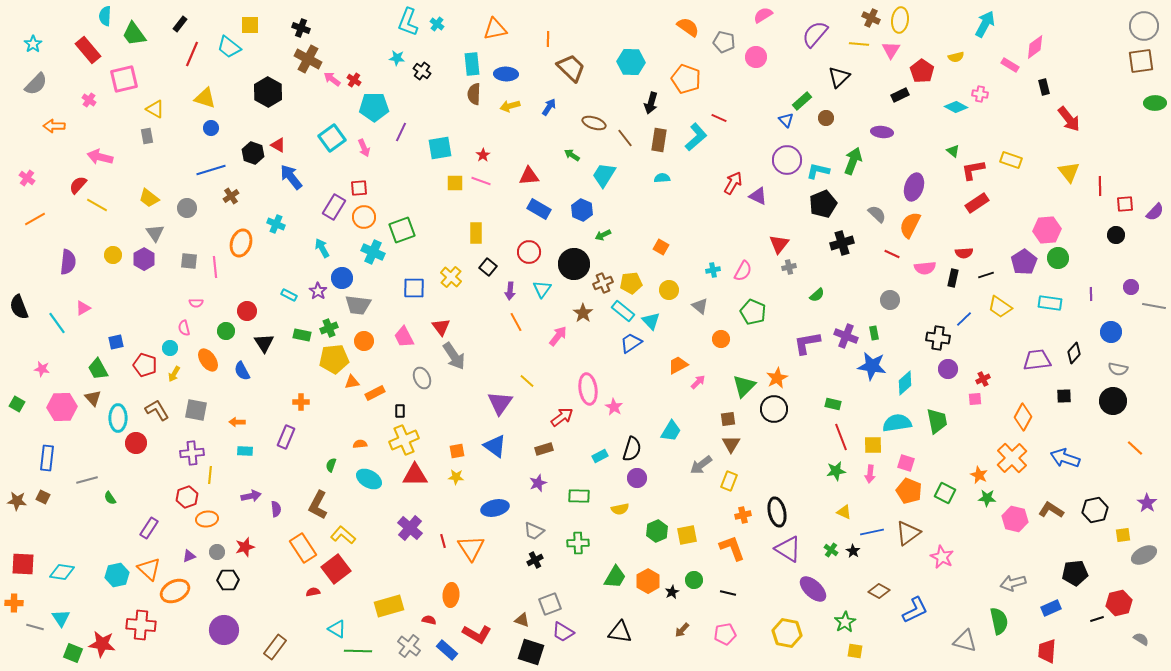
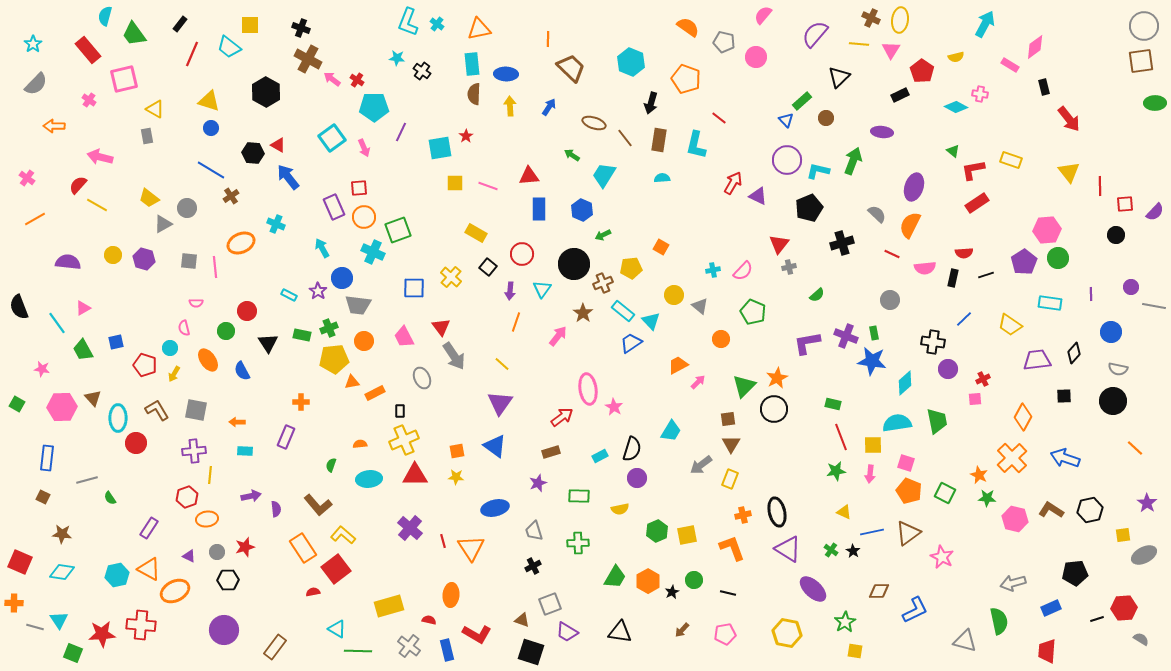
pink semicircle at (763, 15): rotated 18 degrees counterclockwise
cyan semicircle at (105, 16): rotated 12 degrees clockwise
orange triangle at (495, 29): moved 16 px left
cyan hexagon at (631, 62): rotated 20 degrees clockwise
red cross at (354, 80): moved 3 px right
black hexagon at (268, 92): moved 2 px left
yellow triangle at (205, 98): moved 4 px right, 3 px down
yellow arrow at (510, 106): rotated 102 degrees clockwise
red line at (719, 118): rotated 14 degrees clockwise
cyan L-shape at (696, 137): moved 8 px down; rotated 144 degrees clockwise
black hexagon at (253, 153): rotated 15 degrees counterclockwise
red star at (483, 155): moved 17 px left, 19 px up
blue line at (211, 170): rotated 48 degrees clockwise
blue arrow at (291, 177): moved 3 px left
pink line at (481, 181): moved 7 px right, 5 px down
black pentagon at (823, 204): moved 14 px left, 4 px down
purple rectangle at (334, 207): rotated 55 degrees counterclockwise
blue rectangle at (539, 209): rotated 60 degrees clockwise
green square at (402, 230): moved 4 px left
gray triangle at (155, 233): moved 8 px right, 9 px up; rotated 36 degrees clockwise
yellow rectangle at (476, 233): rotated 60 degrees counterclockwise
orange ellipse at (241, 243): rotated 48 degrees clockwise
red circle at (529, 252): moved 7 px left, 2 px down
purple hexagon at (144, 259): rotated 15 degrees counterclockwise
purple semicircle at (68, 262): rotated 90 degrees counterclockwise
pink semicircle at (743, 271): rotated 15 degrees clockwise
yellow pentagon at (631, 283): moved 15 px up
yellow circle at (669, 290): moved 5 px right, 5 px down
yellow trapezoid at (1000, 307): moved 10 px right, 18 px down
orange line at (516, 322): rotated 48 degrees clockwise
black cross at (938, 338): moved 5 px left, 4 px down
black triangle at (264, 343): moved 4 px right
blue star at (872, 366): moved 5 px up
green trapezoid at (98, 369): moved 15 px left, 19 px up
yellow line at (527, 381): moved 25 px left, 17 px up
brown rectangle at (544, 449): moved 7 px right, 3 px down
purple cross at (192, 453): moved 2 px right, 2 px up
cyan ellipse at (369, 479): rotated 35 degrees counterclockwise
yellow rectangle at (729, 481): moved 1 px right, 2 px up
brown star at (17, 501): moved 45 px right, 33 px down
brown L-shape at (318, 505): rotated 68 degrees counterclockwise
black hexagon at (1095, 510): moved 5 px left
gray trapezoid at (534, 531): rotated 50 degrees clockwise
purple triangle at (189, 556): rotated 48 degrees clockwise
black cross at (535, 560): moved 2 px left, 6 px down
red square at (23, 564): moved 3 px left, 2 px up; rotated 20 degrees clockwise
orange triangle at (149, 569): rotated 15 degrees counterclockwise
brown diamond at (879, 591): rotated 30 degrees counterclockwise
red hexagon at (1119, 603): moved 5 px right, 5 px down; rotated 10 degrees clockwise
cyan triangle at (61, 618): moved 2 px left, 2 px down
purple trapezoid at (563, 632): moved 4 px right
red star at (102, 644): moved 10 px up; rotated 12 degrees counterclockwise
blue rectangle at (447, 650): rotated 35 degrees clockwise
